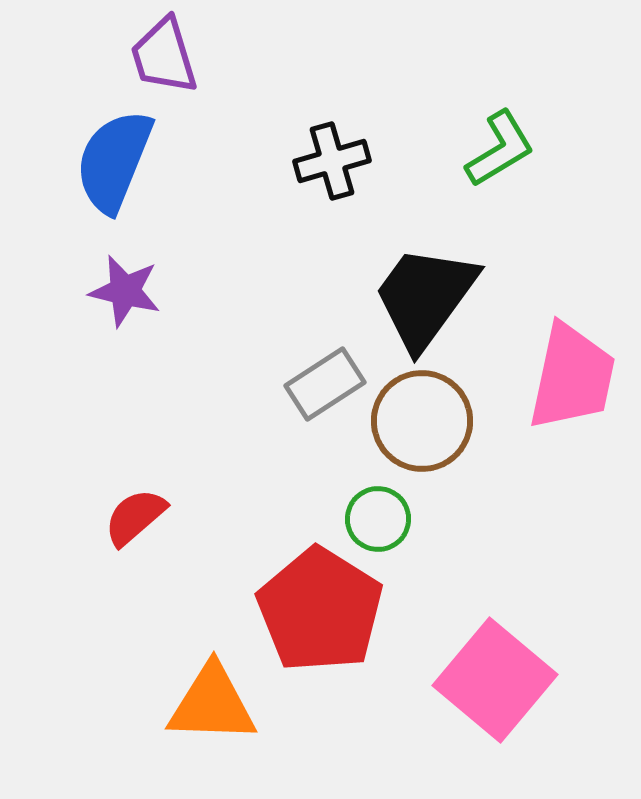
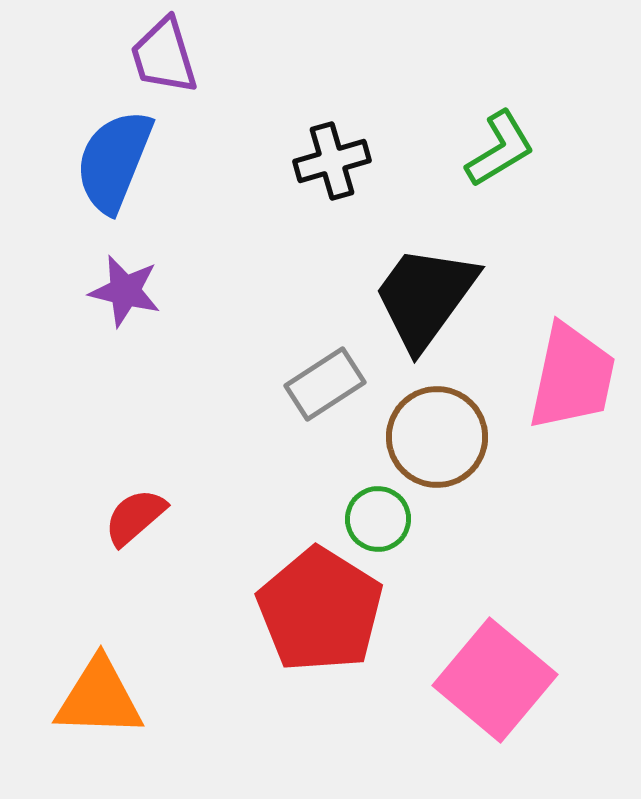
brown circle: moved 15 px right, 16 px down
orange triangle: moved 113 px left, 6 px up
